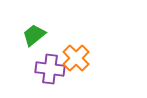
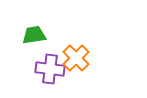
green trapezoid: rotated 30 degrees clockwise
